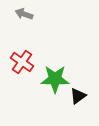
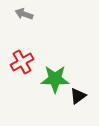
red cross: rotated 25 degrees clockwise
